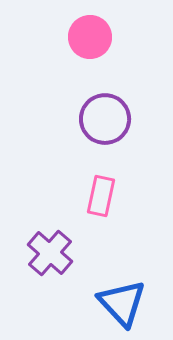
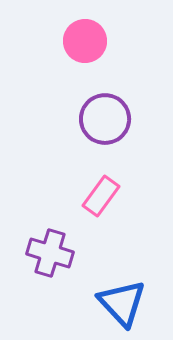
pink circle: moved 5 px left, 4 px down
pink rectangle: rotated 24 degrees clockwise
purple cross: rotated 24 degrees counterclockwise
